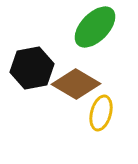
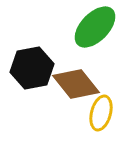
brown diamond: rotated 21 degrees clockwise
